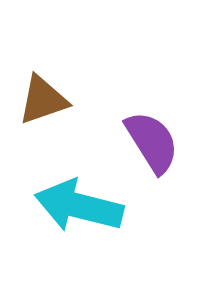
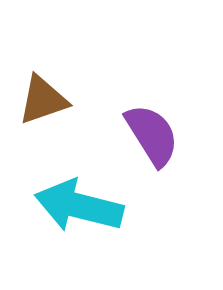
purple semicircle: moved 7 px up
